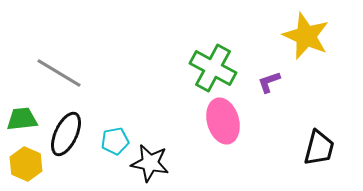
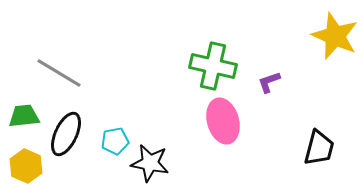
yellow star: moved 29 px right
green cross: moved 2 px up; rotated 15 degrees counterclockwise
green trapezoid: moved 2 px right, 3 px up
yellow hexagon: moved 2 px down
